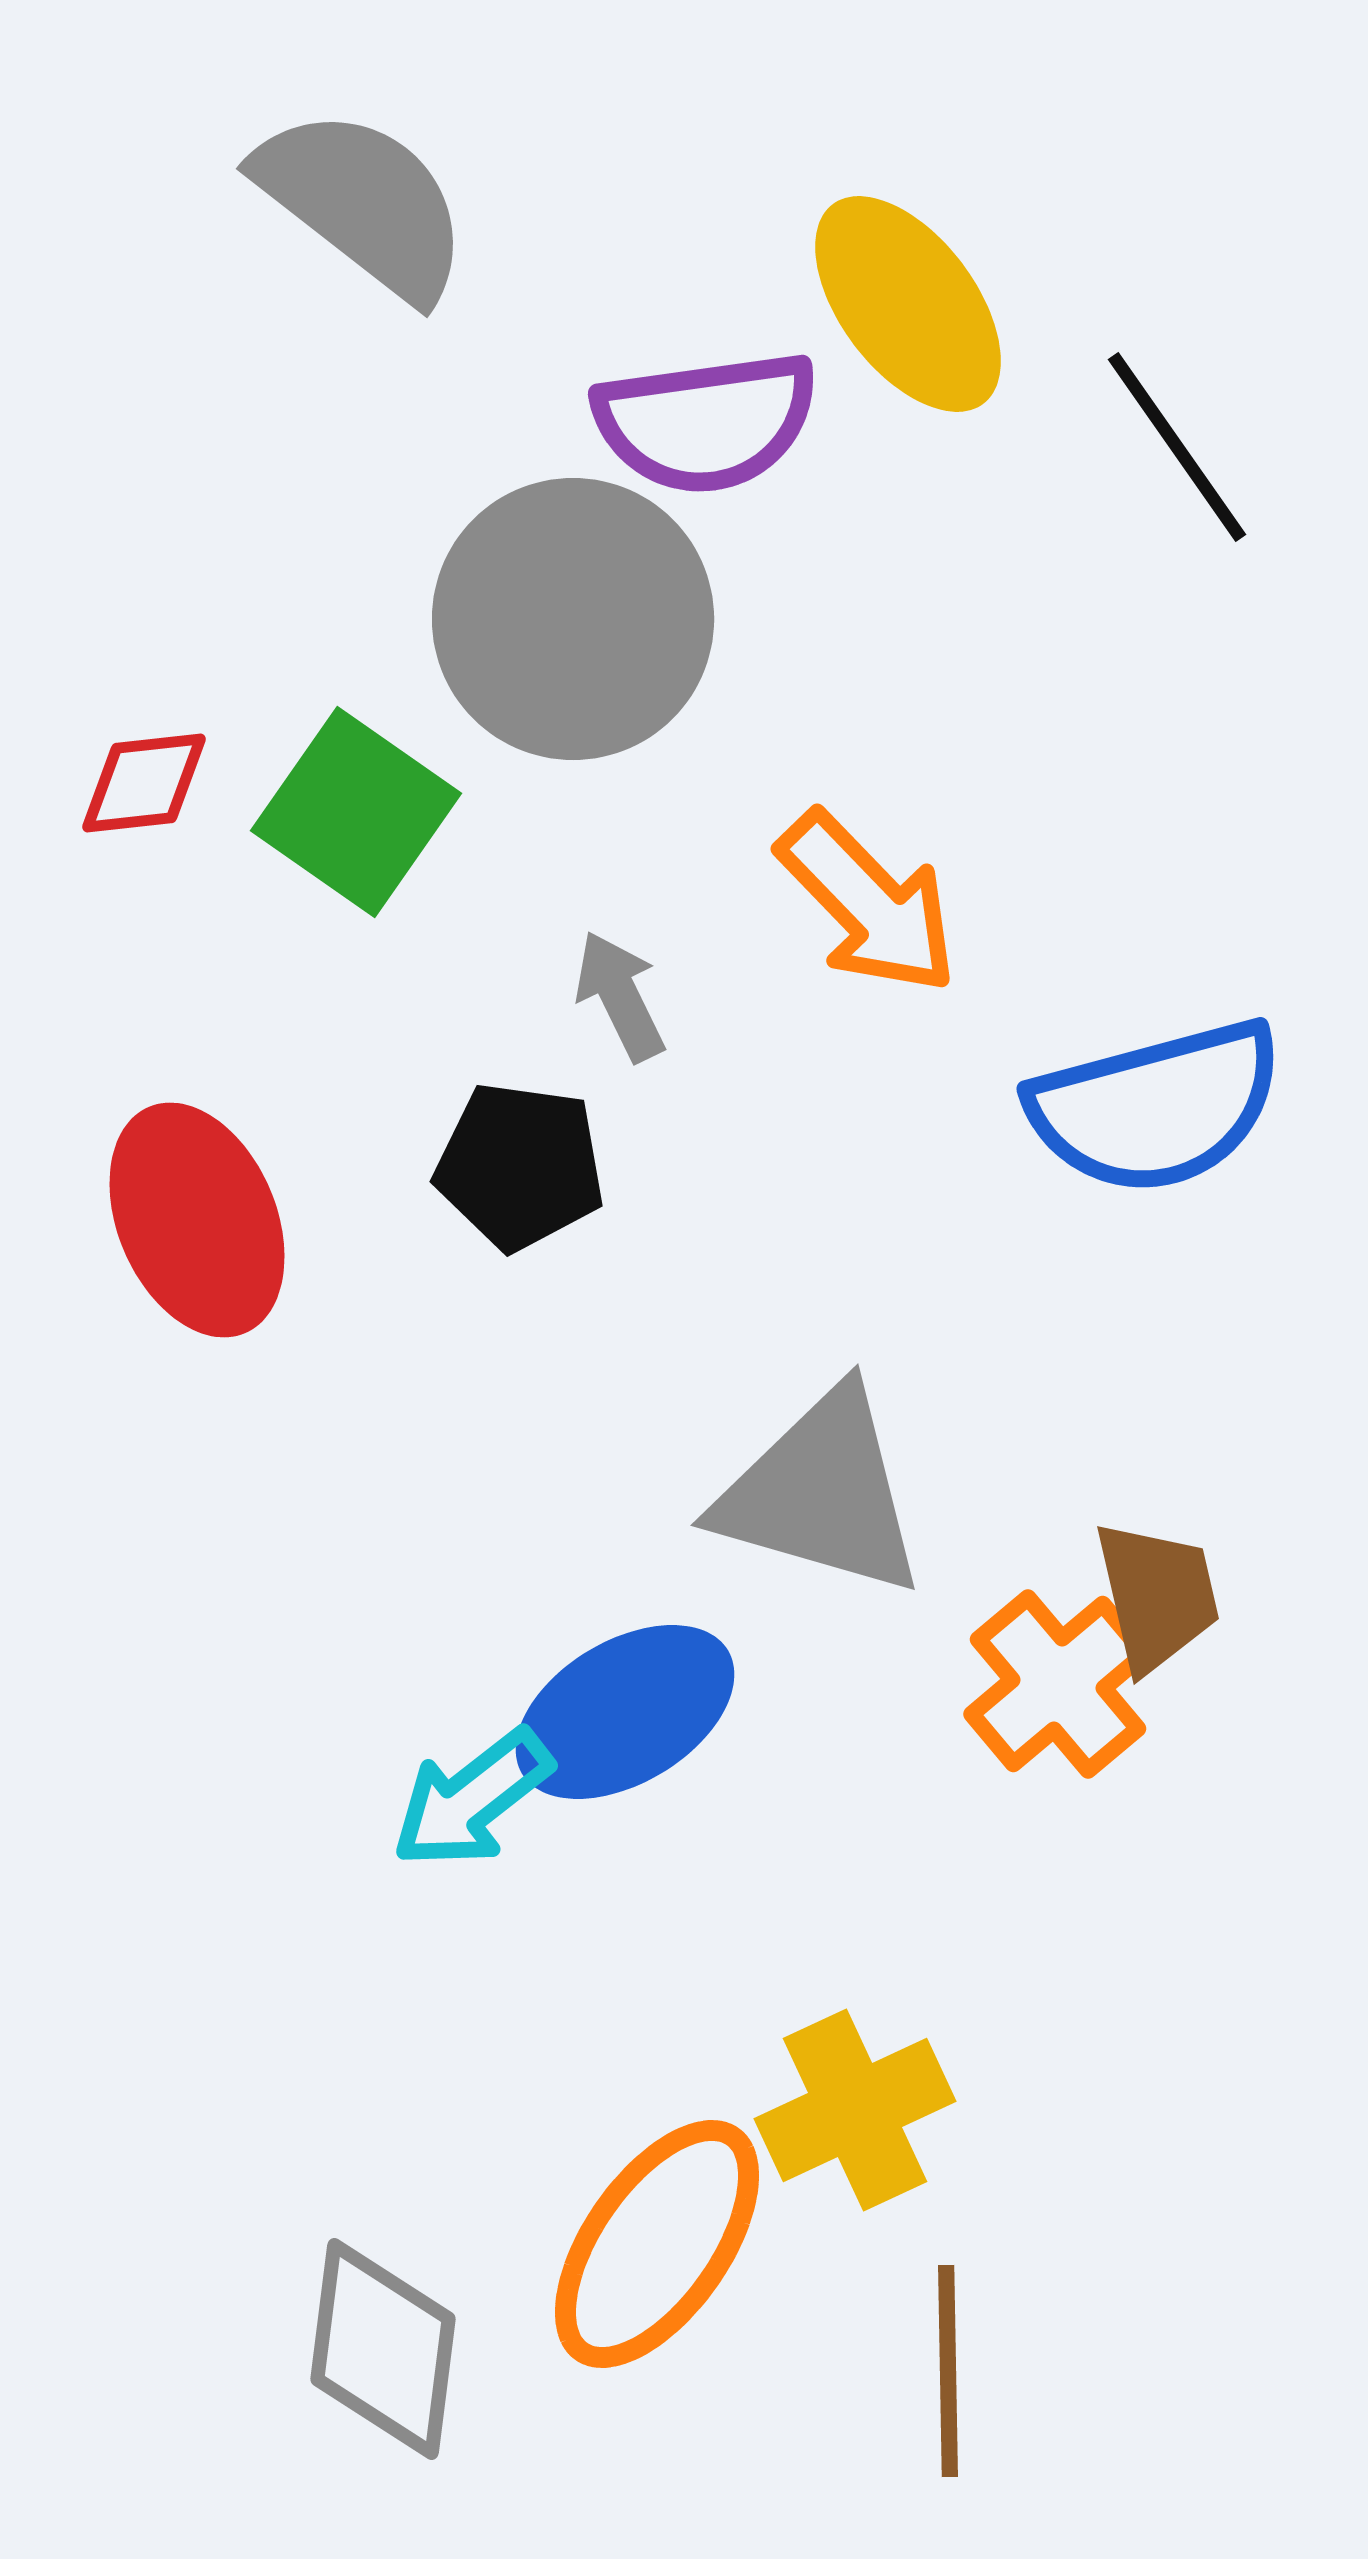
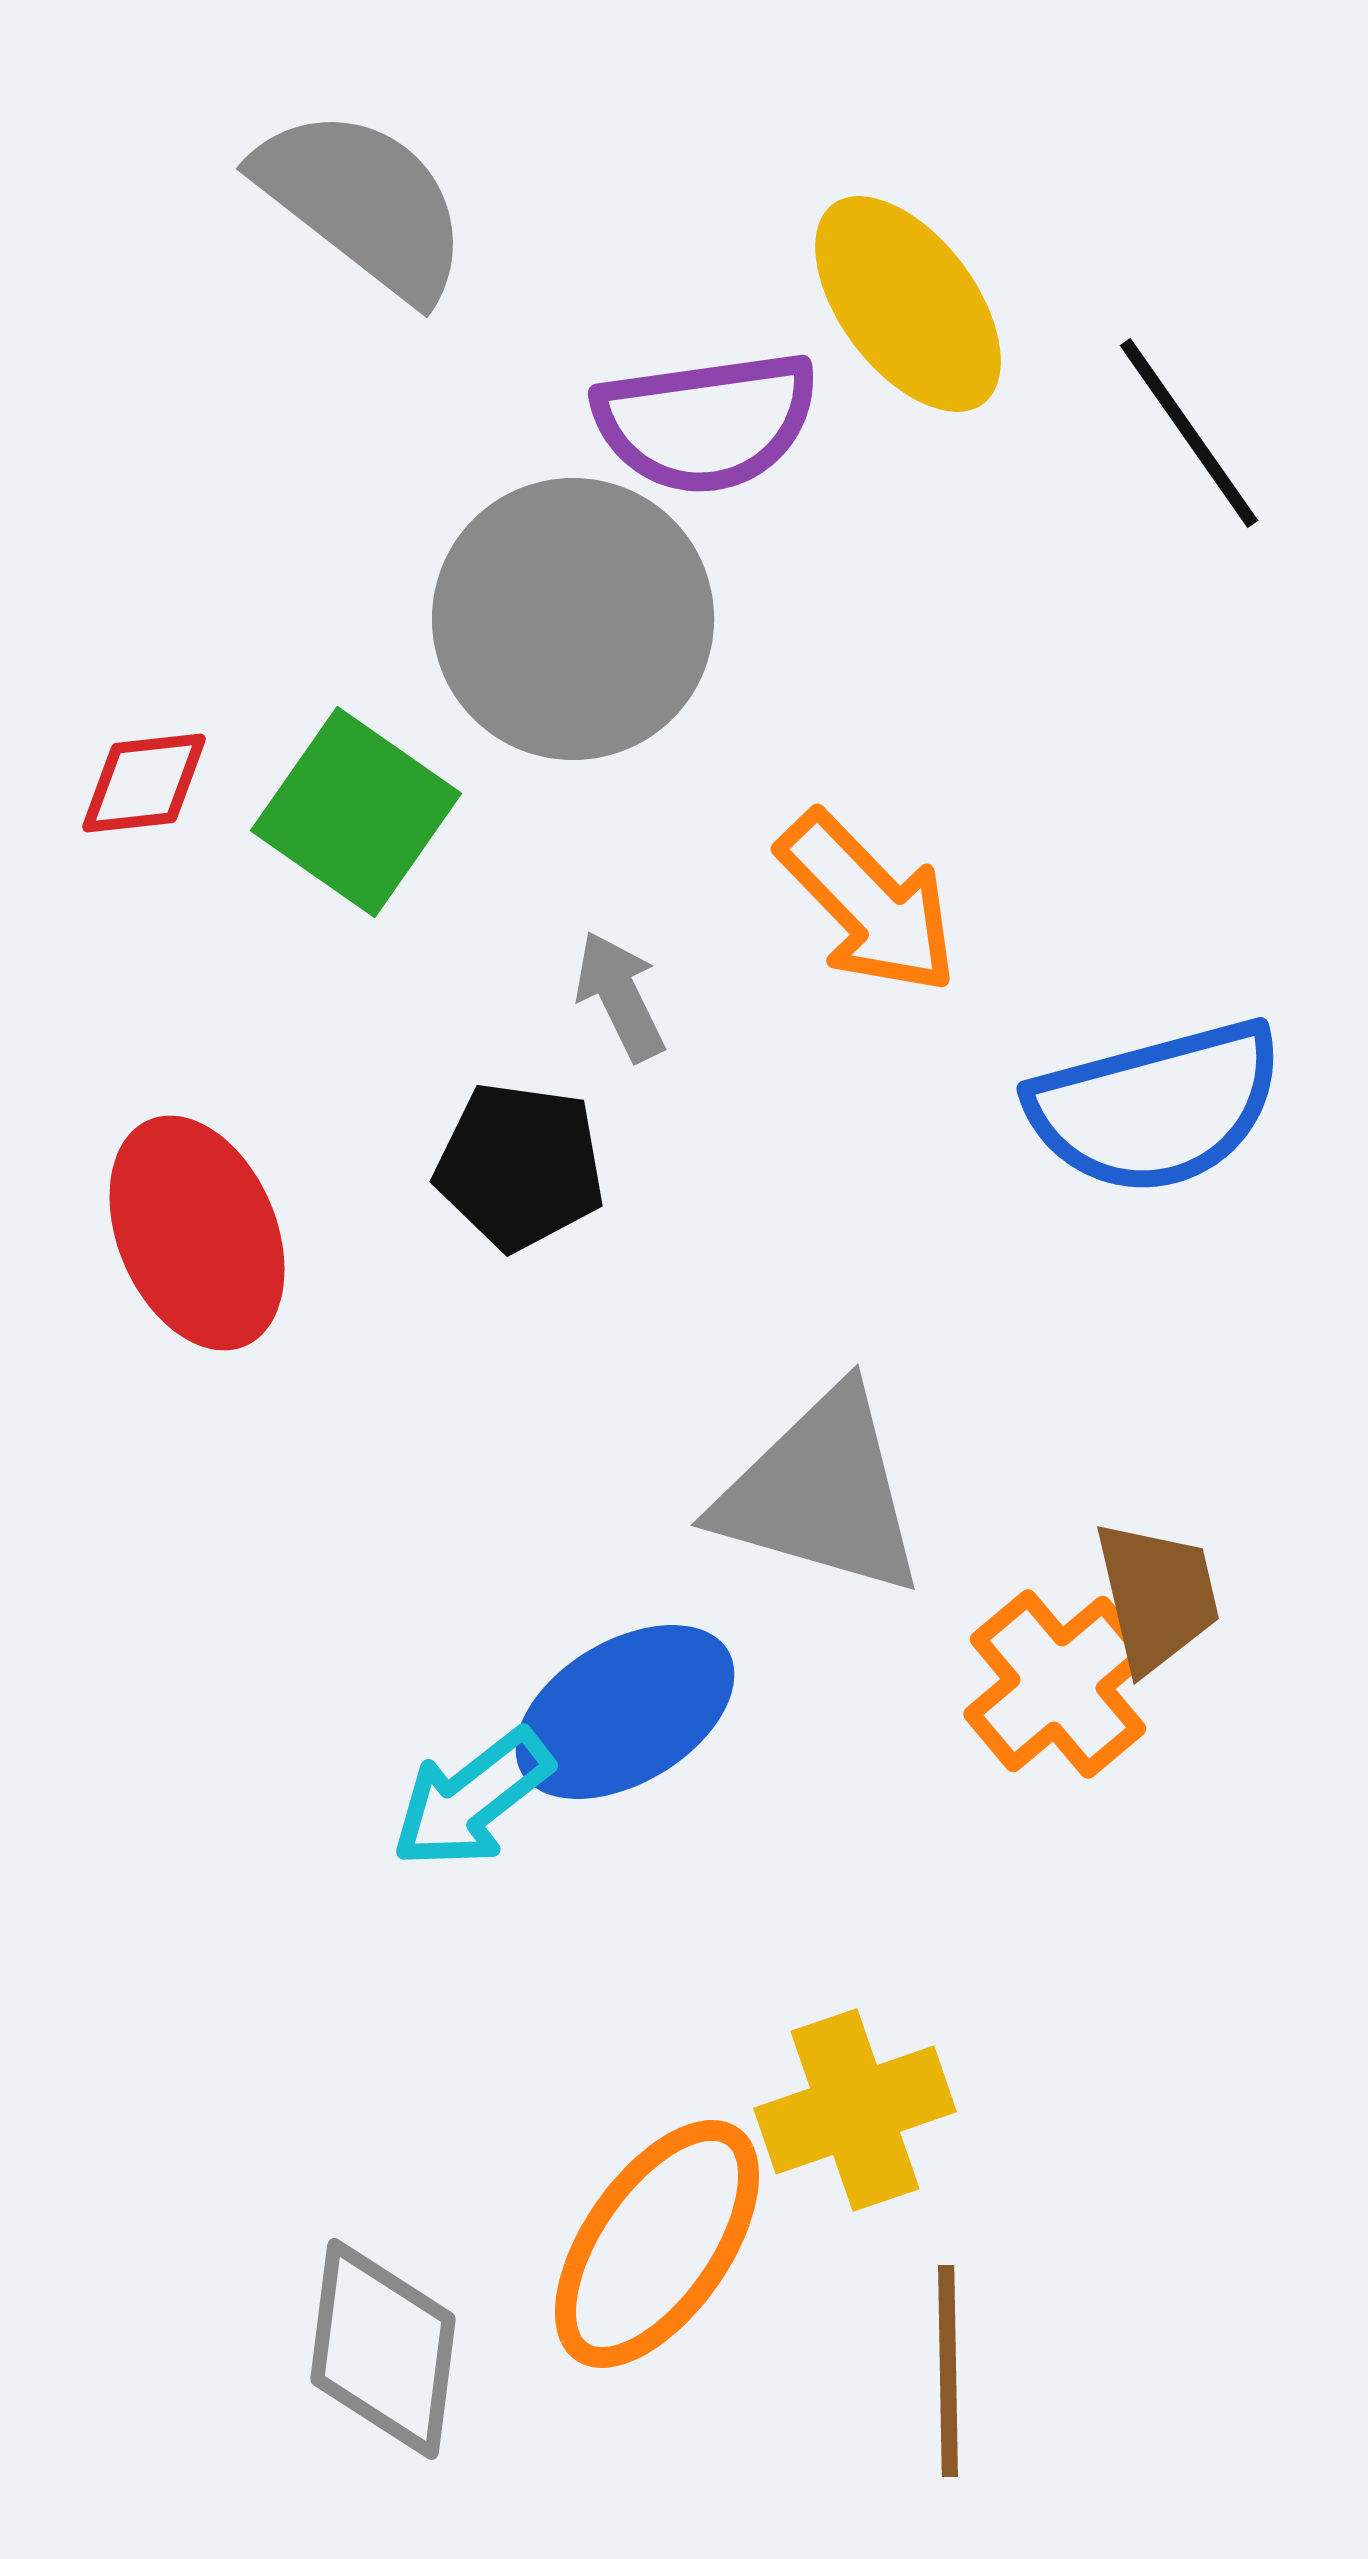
black line: moved 12 px right, 14 px up
red ellipse: moved 13 px down
yellow cross: rotated 6 degrees clockwise
